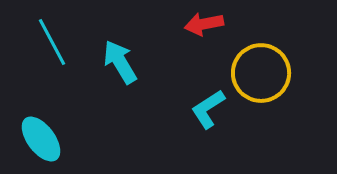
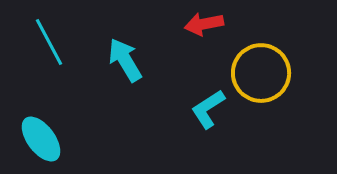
cyan line: moved 3 px left
cyan arrow: moved 5 px right, 2 px up
